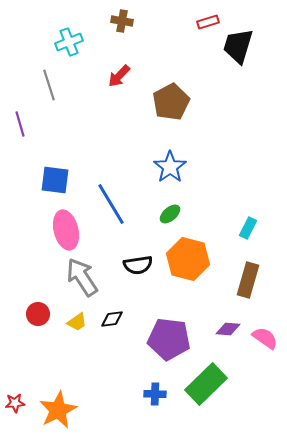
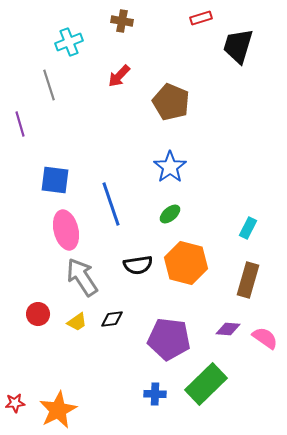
red rectangle: moved 7 px left, 4 px up
brown pentagon: rotated 21 degrees counterclockwise
blue line: rotated 12 degrees clockwise
orange hexagon: moved 2 px left, 4 px down
